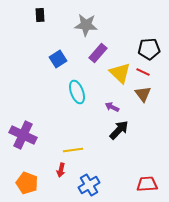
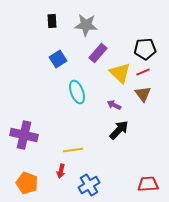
black rectangle: moved 12 px right, 6 px down
black pentagon: moved 4 px left
red line: rotated 48 degrees counterclockwise
purple arrow: moved 2 px right, 2 px up
purple cross: moved 1 px right; rotated 12 degrees counterclockwise
red arrow: moved 1 px down
red trapezoid: moved 1 px right
